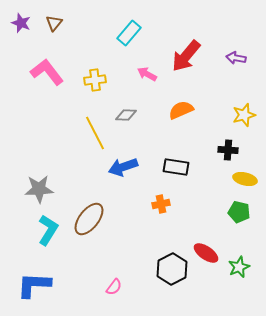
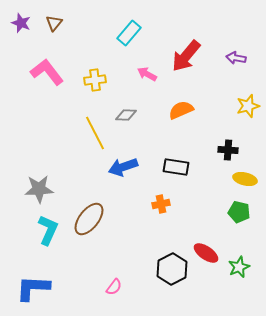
yellow star: moved 4 px right, 9 px up
cyan L-shape: rotated 8 degrees counterclockwise
blue L-shape: moved 1 px left, 3 px down
